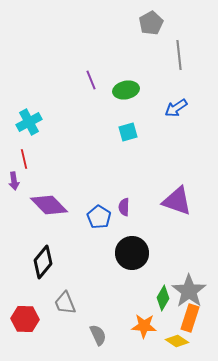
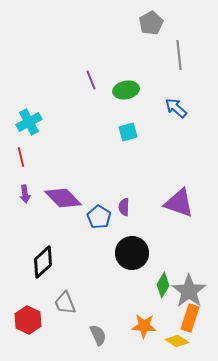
blue arrow: rotated 75 degrees clockwise
red line: moved 3 px left, 2 px up
purple arrow: moved 11 px right, 13 px down
purple triangle: moved 2 px right, 2 px down
purple diamond: moved 14 px right, 7 px up
black diamond: rotated 8 degrees clockwise
green diamond: moved 13 px up
red hexagon: moved 3 px right, 1 px down; rotated 24 degrees clockwise
